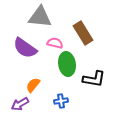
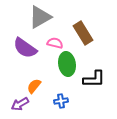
gray triangle: rotated 35 degrees counterclockwise
black L-shape: rotated 10 degrees counterclockwise
orange semicircle: moved 1 px right, 1 px down
